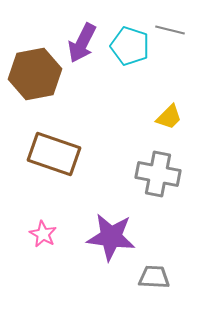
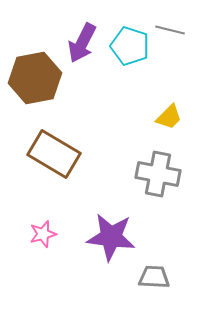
brown hexagon: moved 4 px down
brown rectangle: rotated 12 degrees clockwise
pink star: rotated 28 degrees clockwise
